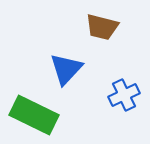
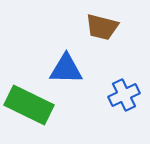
blue triangle: rotated 48 degrees clockwise
green rectangle: moved 5 px left, 10 px up
